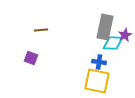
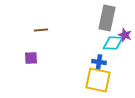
gray rectangle: moved 2 px right, 9 px up
purple star: rotated 24 degrees counterclockwise
purple square: rotated 24 degrees counterclockwise
yellow square: moved 1 px right, 1 px up
